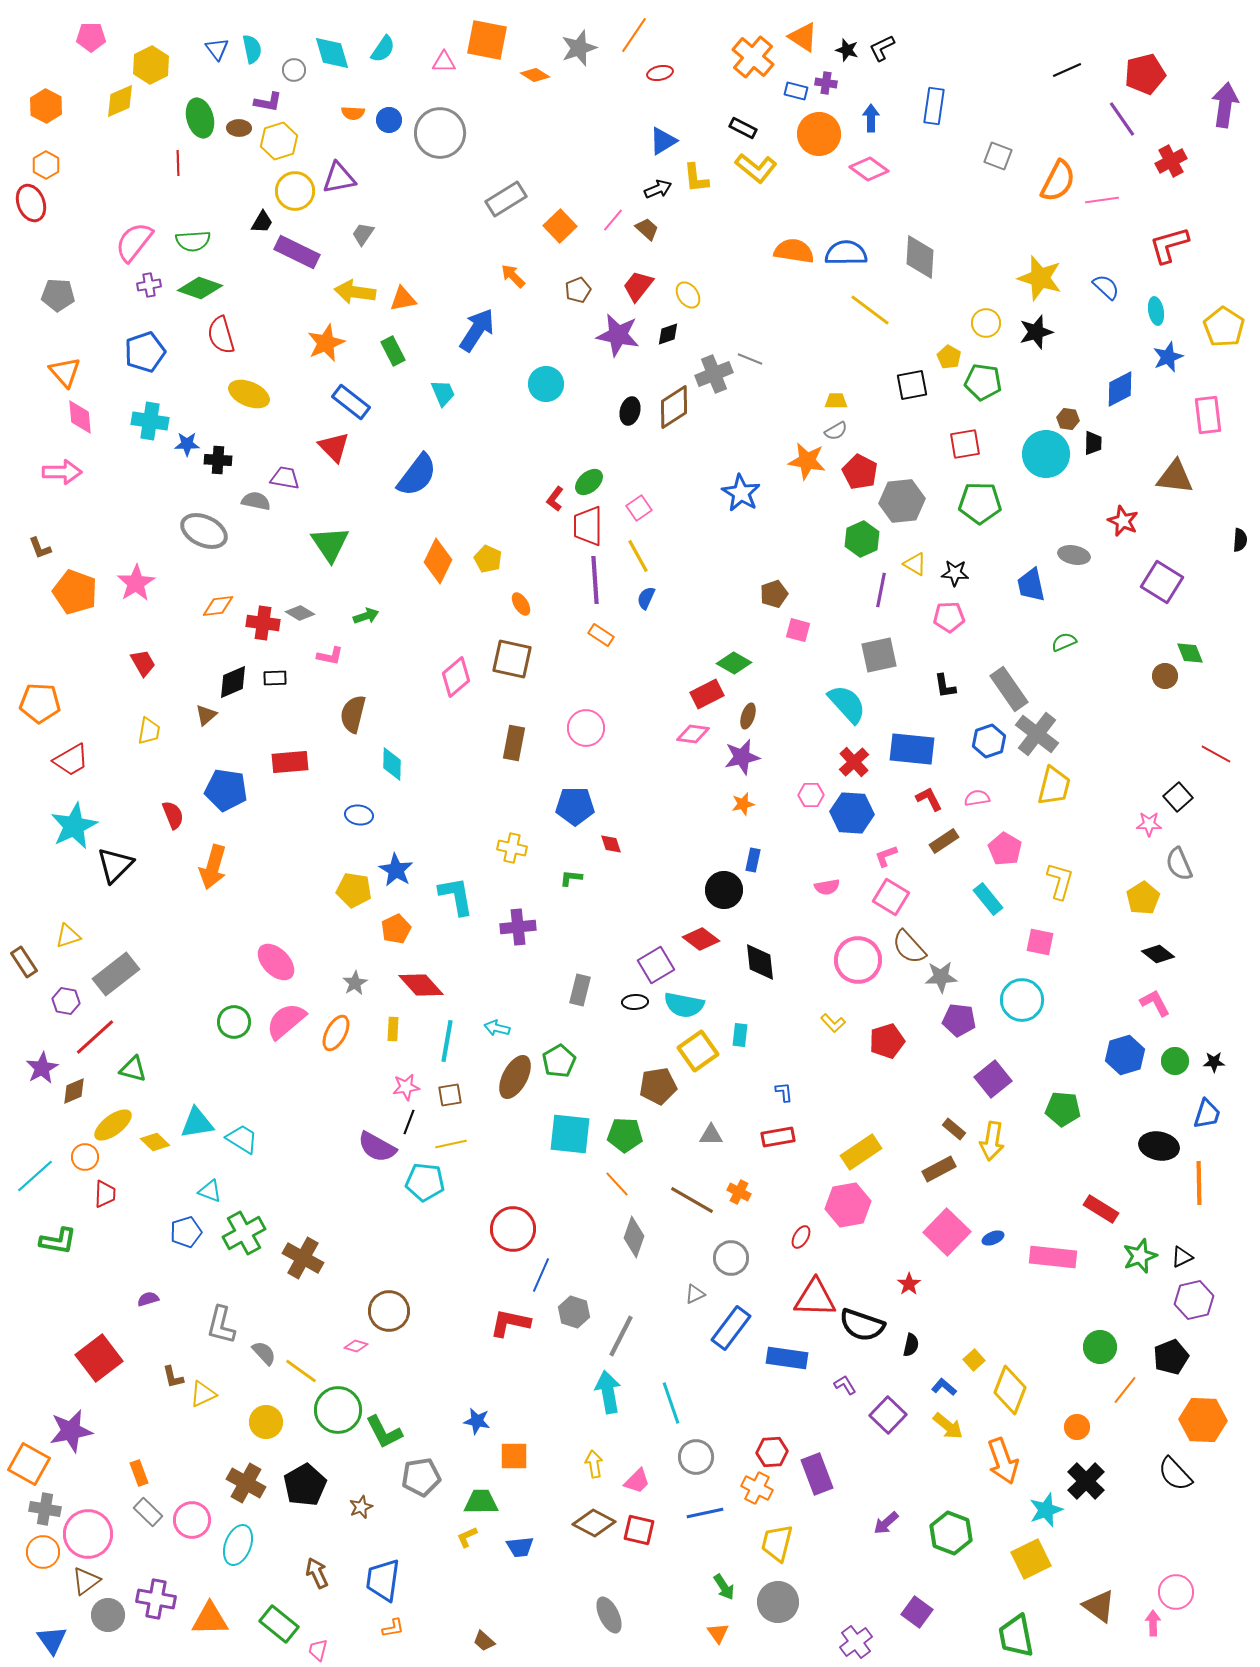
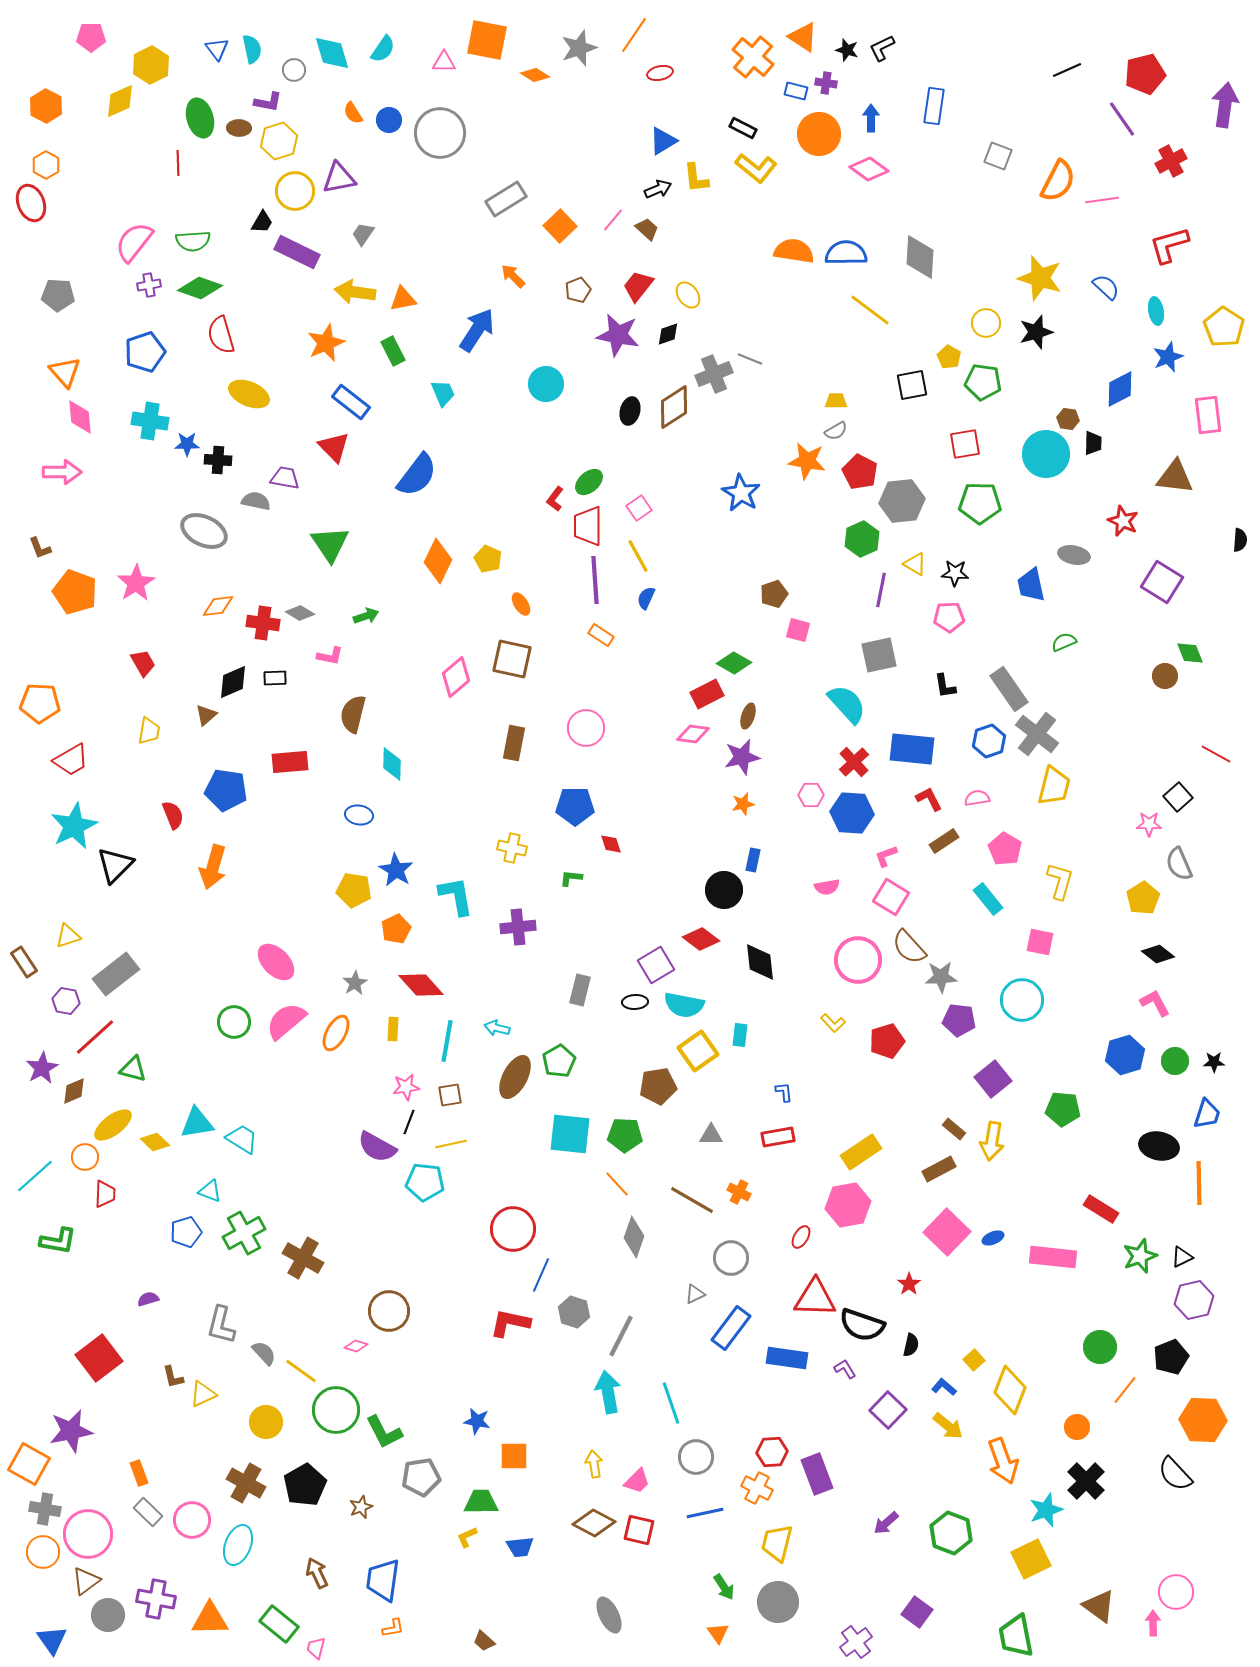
orange semicircle at (353, 113): rotated 55 degrees clockwise
purple L-shape at (845, 1385): moved 16 px up
green circle at (338, 1410): moved 2 px left
purple square at (888, 1415): moved 5 px up
pink trapezoid at (318, 1650): moved 2 px left, 2 px up
